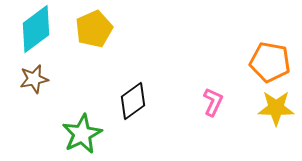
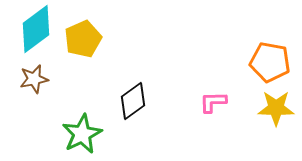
yellow pentagon: moved 11 px left, 10 px down
pink L-shape: rotated 116 degrees counterclockwise
